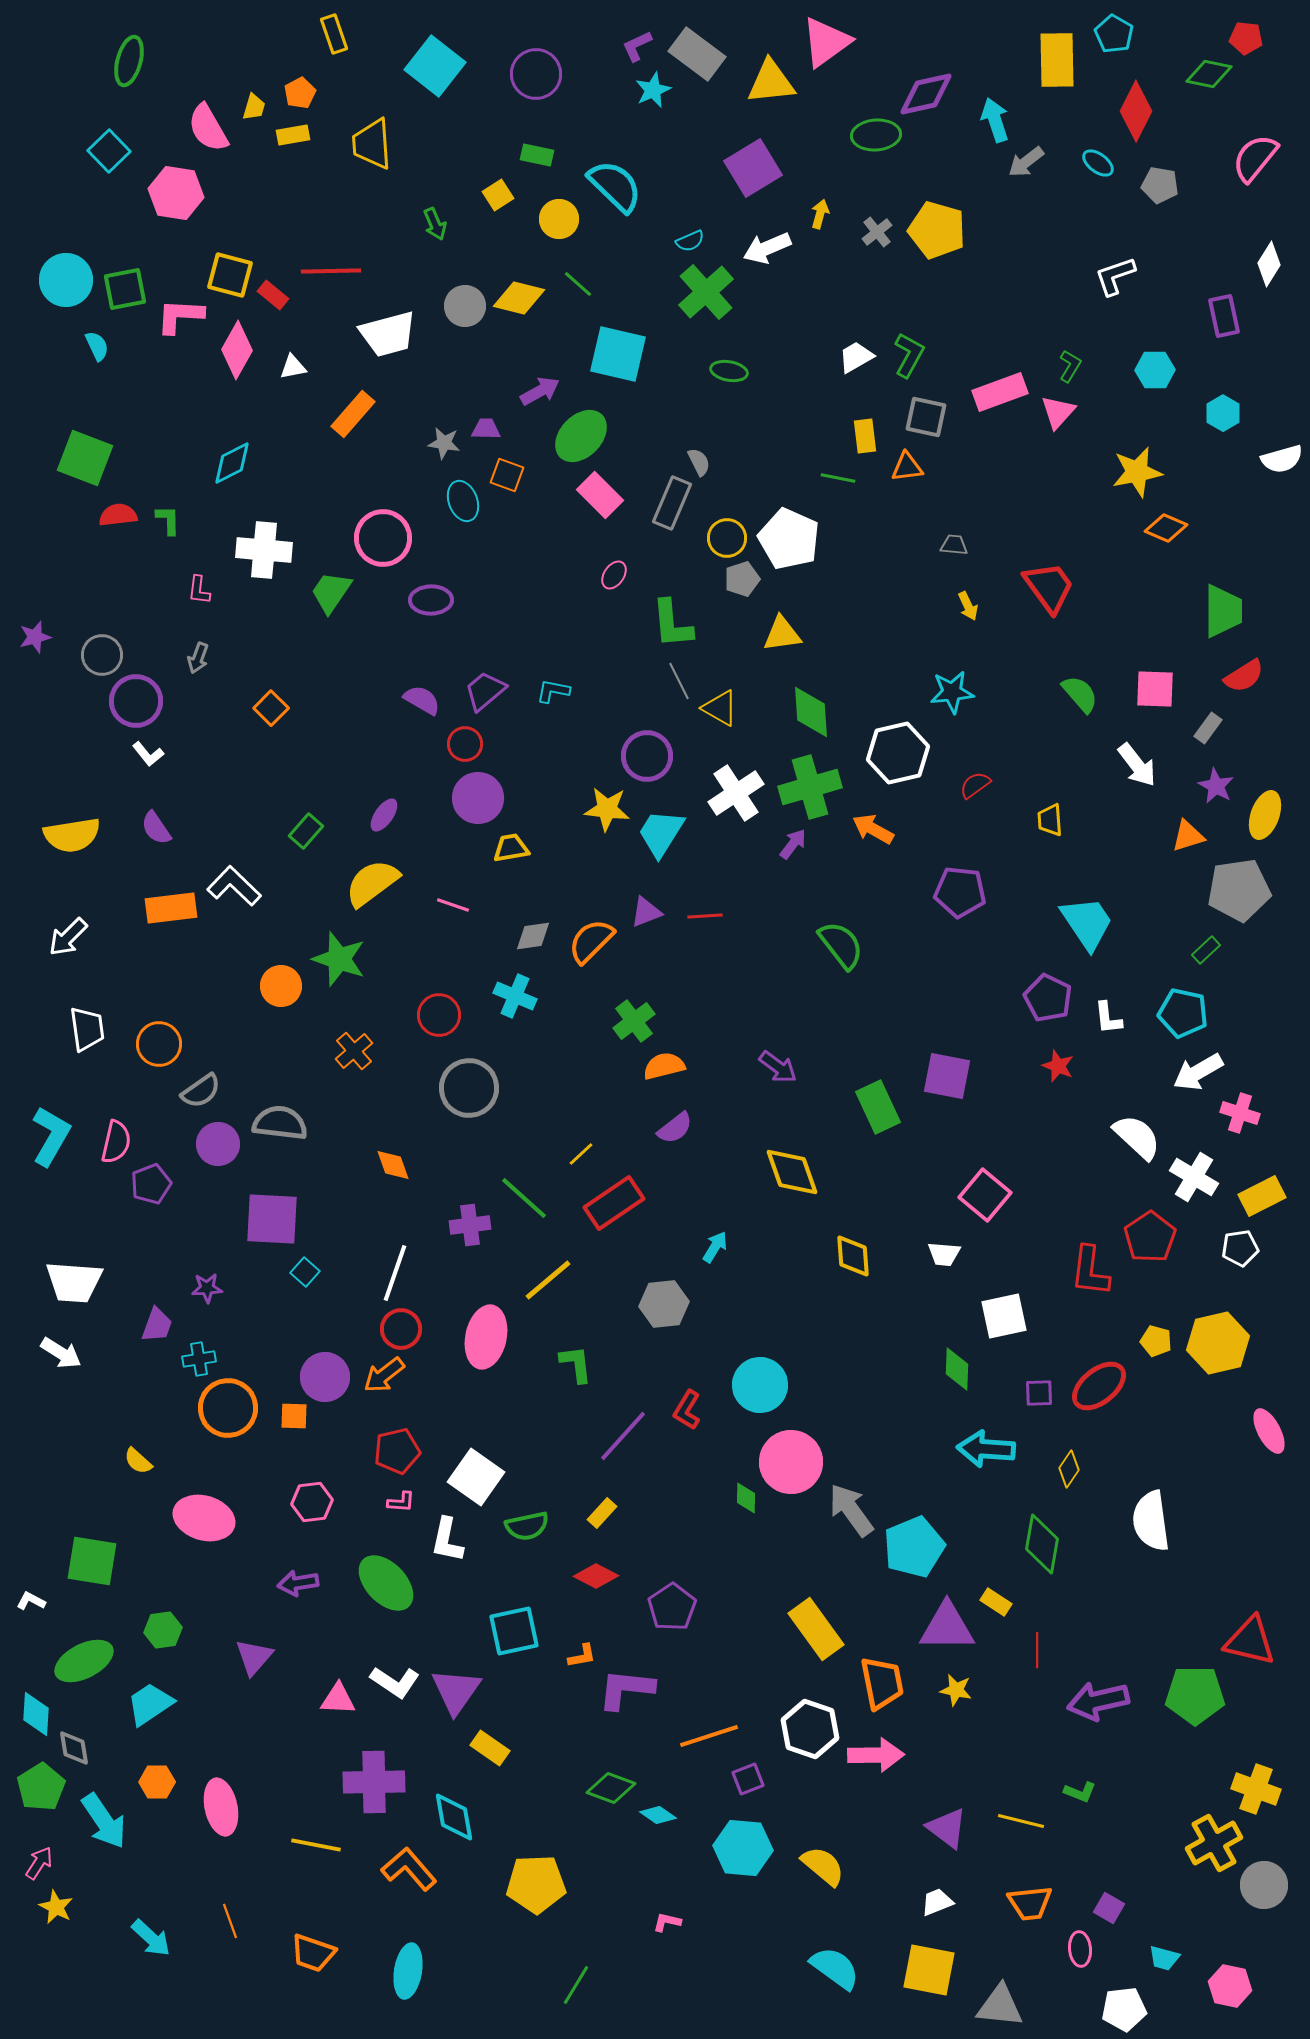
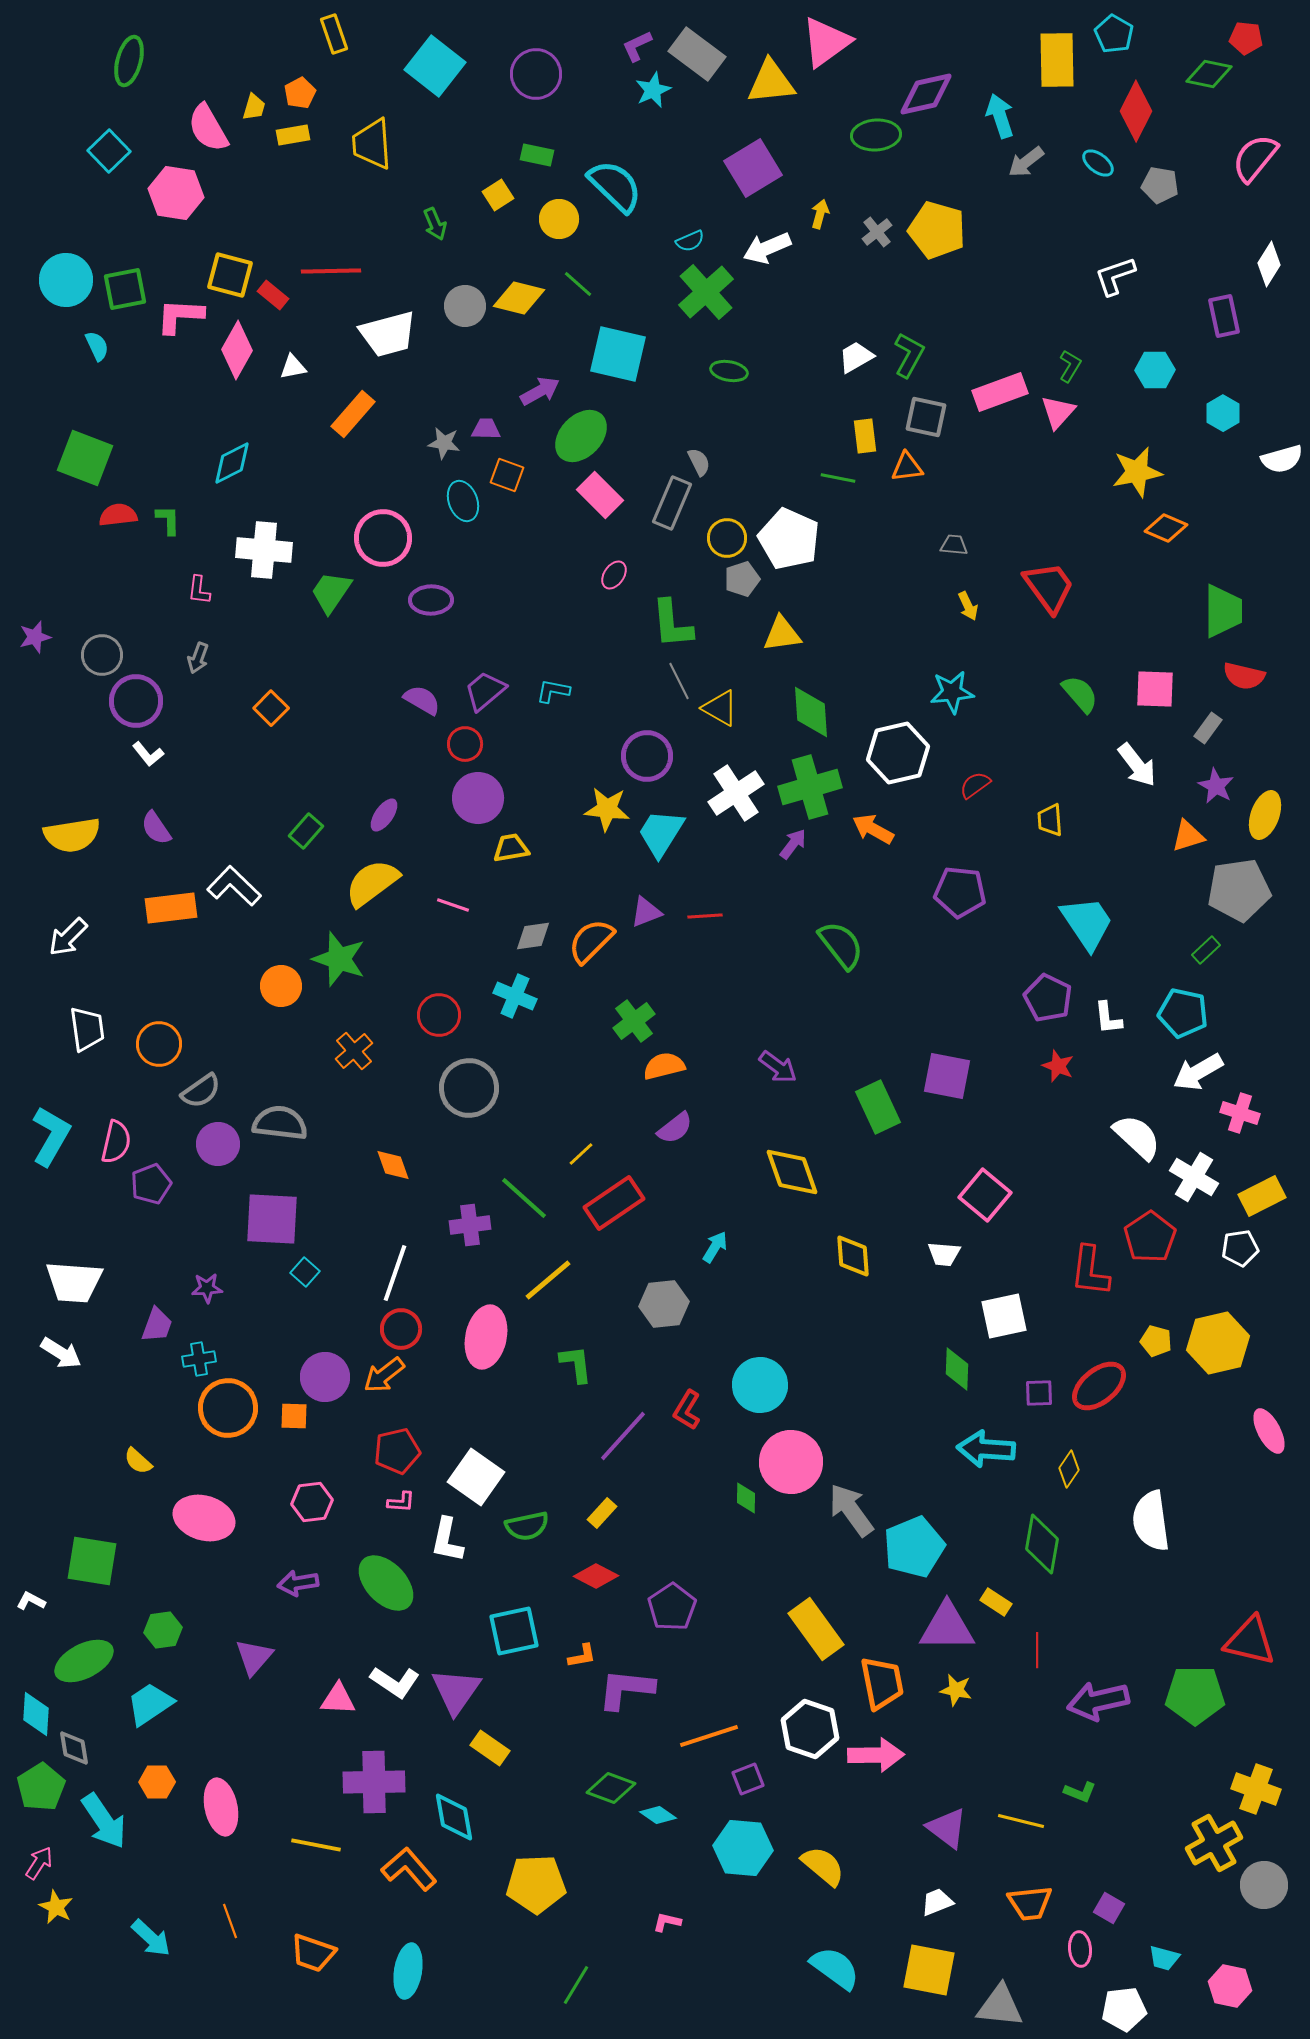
cyan arrow at (995, 120): moved 5 px right, 4 px up
red semicircle at (1244, 676): rotated 45 degrees clockwise
